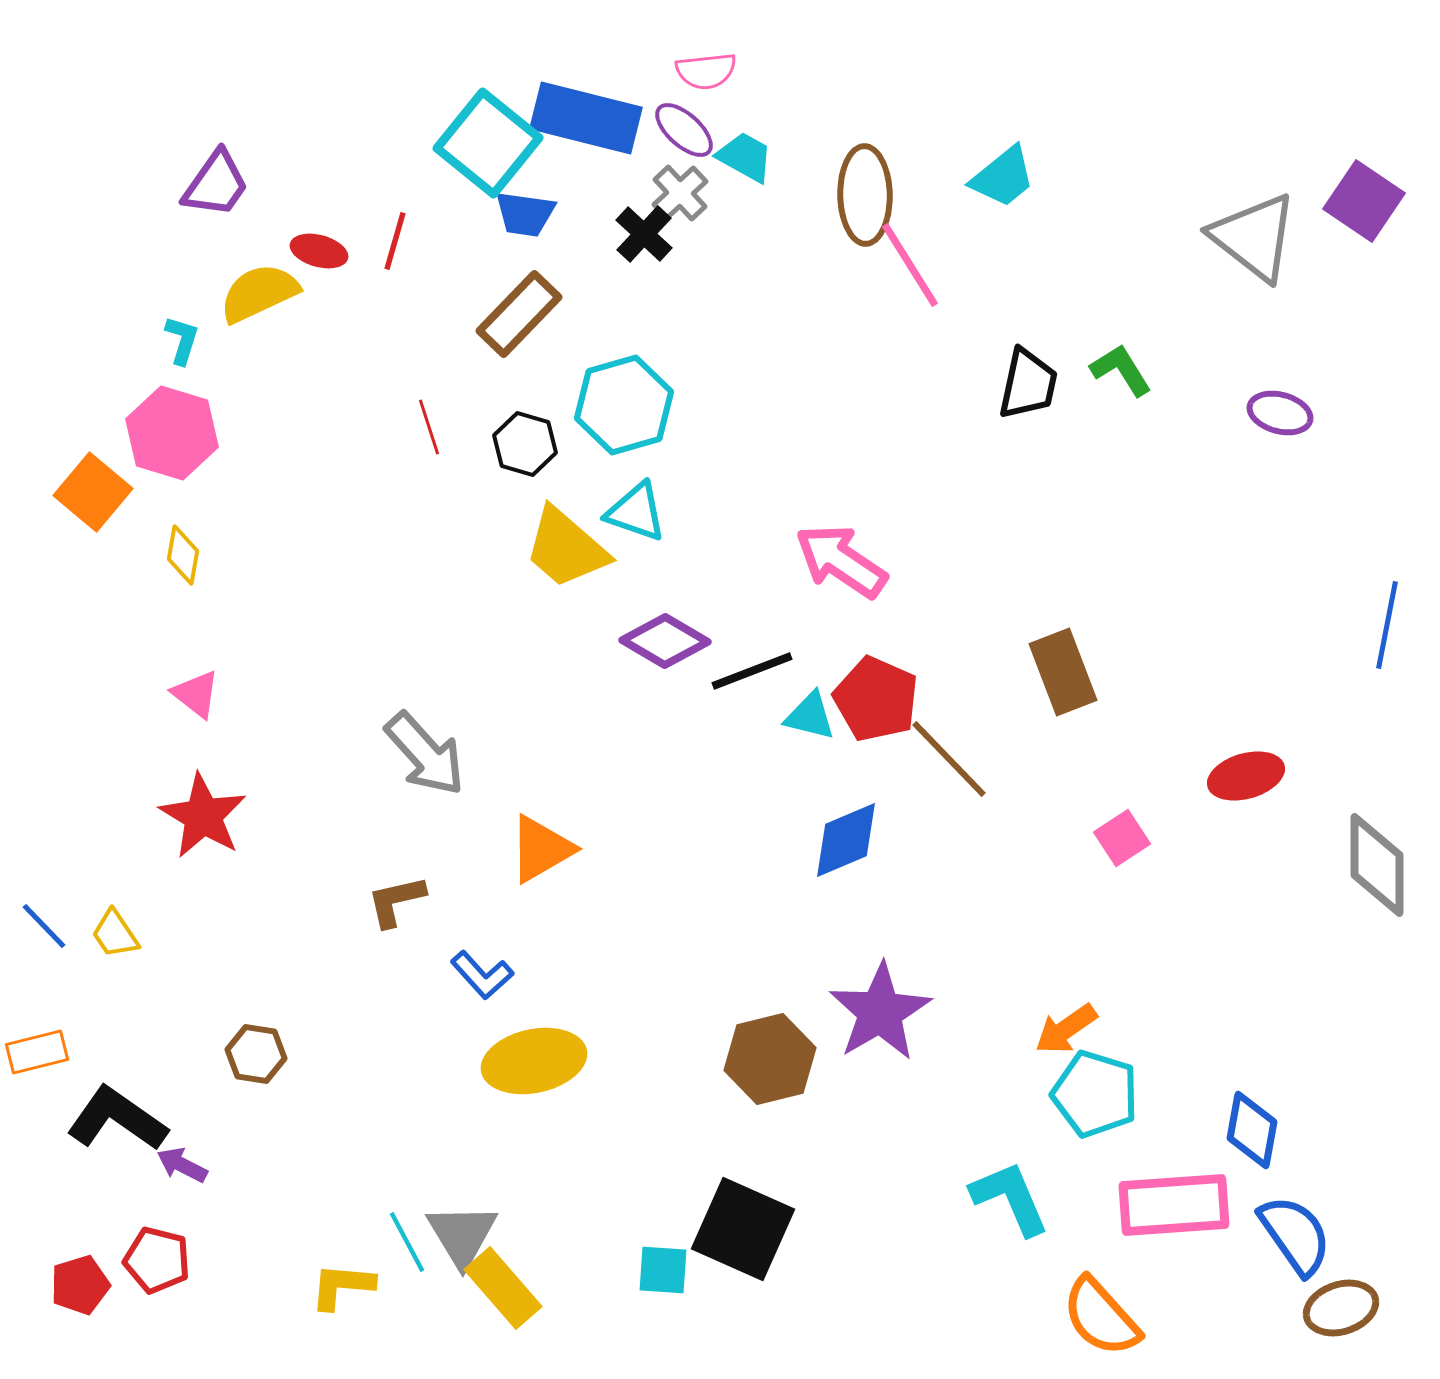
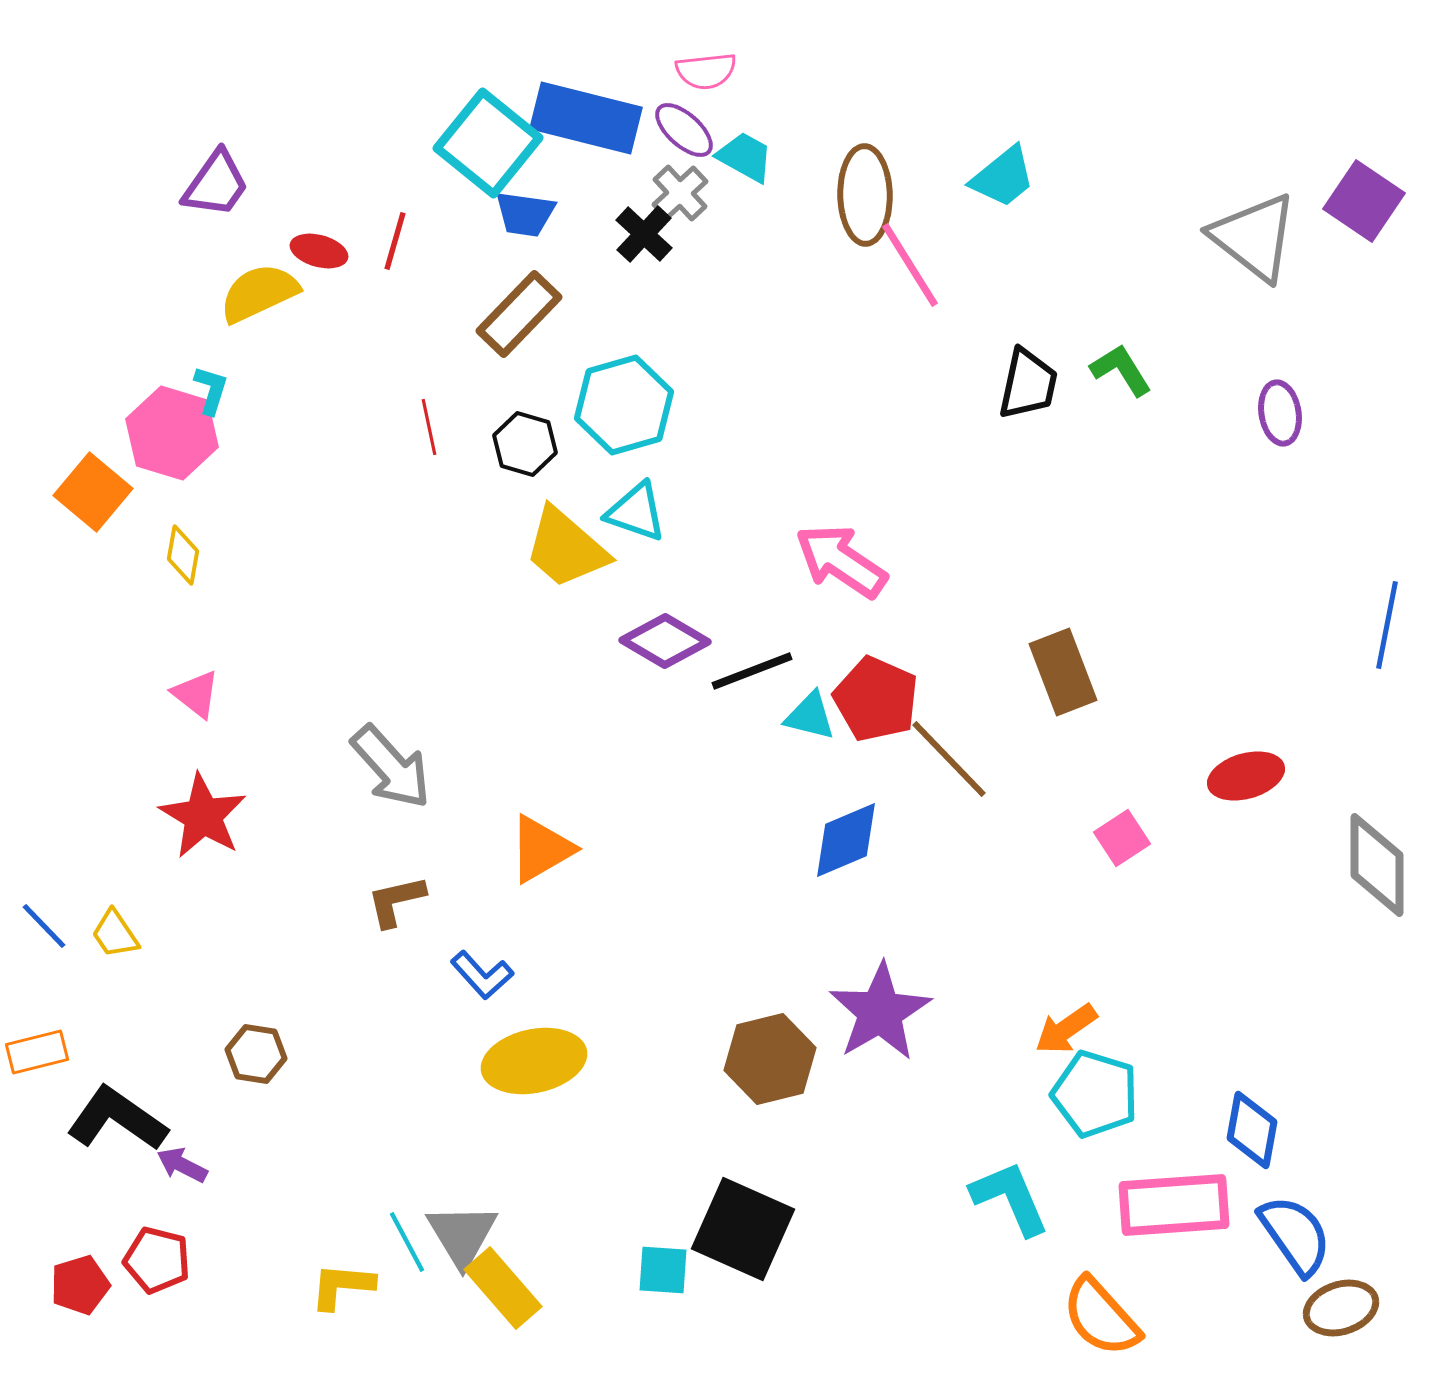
cyan L-shape at (182, 340): moved 29 px right, 50 px down
purple ellipse at (1280, 413): rotated 66 degrees clockwise
red line at (429, 427): rotated 6 degrees clockwise
gray arrow at (425, 754): moved 34 px left, 13 px down
